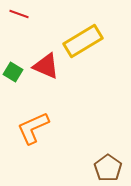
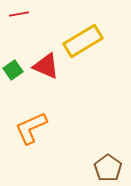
red line: rotated 30 degrees counterclockwise
green square: moved 2 px up; rotated 24 degrees clockwise
orange L-shape: moved 2 px left
